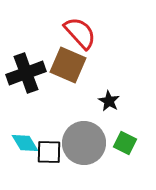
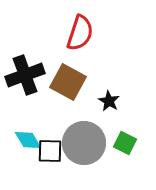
red semicircle: rotated 60 degrees clockwise
brown square: moved 17 px down; rotated 6 degrees clockwise
black cross: moved 1 px left, 2 px down
cyan diamond: moved 3 px right, 3 px up
black square: moved 1 px right, 1 px up
